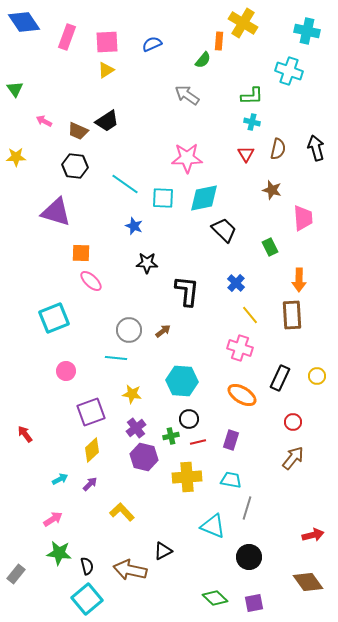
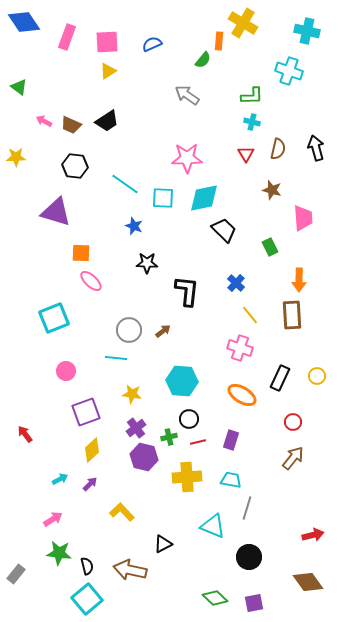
yellow triangle at (106, 70): moved 2 px right, 1 px down
green triangle at (15, 89): moved 4 px right, 2 px up; rotated 18 degrees counterclockwise
brown trapezoid at (78, 131): moved 7 px left, 6 px up
purple square at (91, 412): moved 5 px left
green cross at (171, 436): moved 2 px left, 1 px down
black triangle at (163, 551): moved 7 px up
